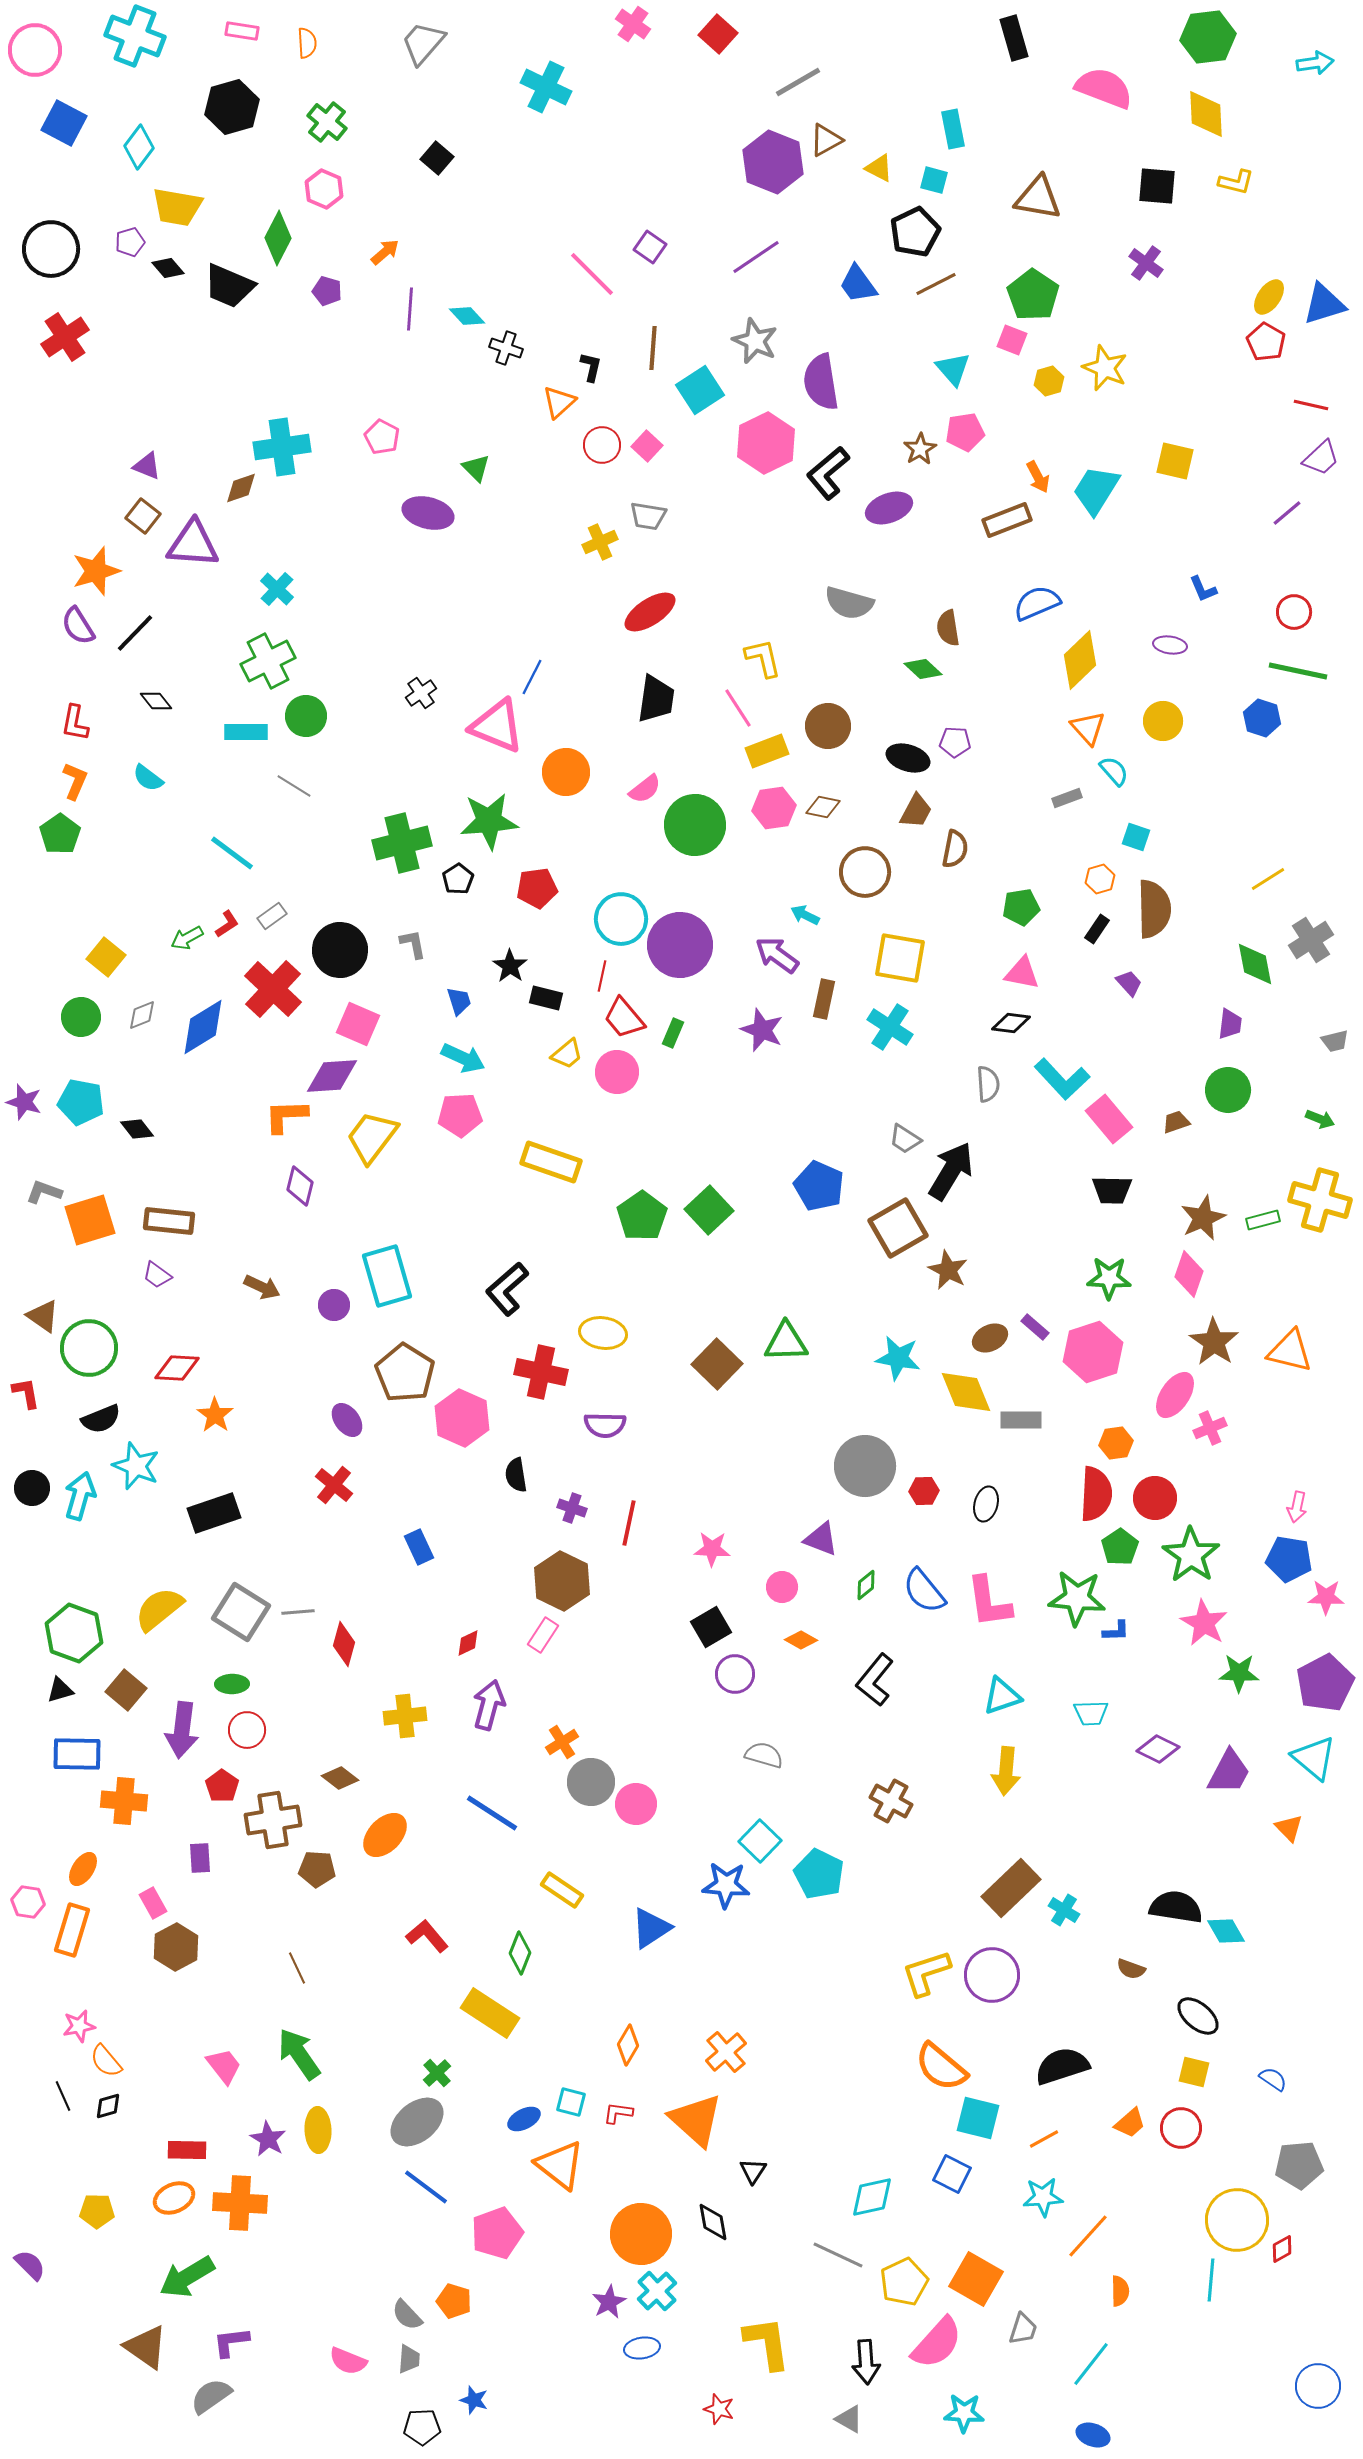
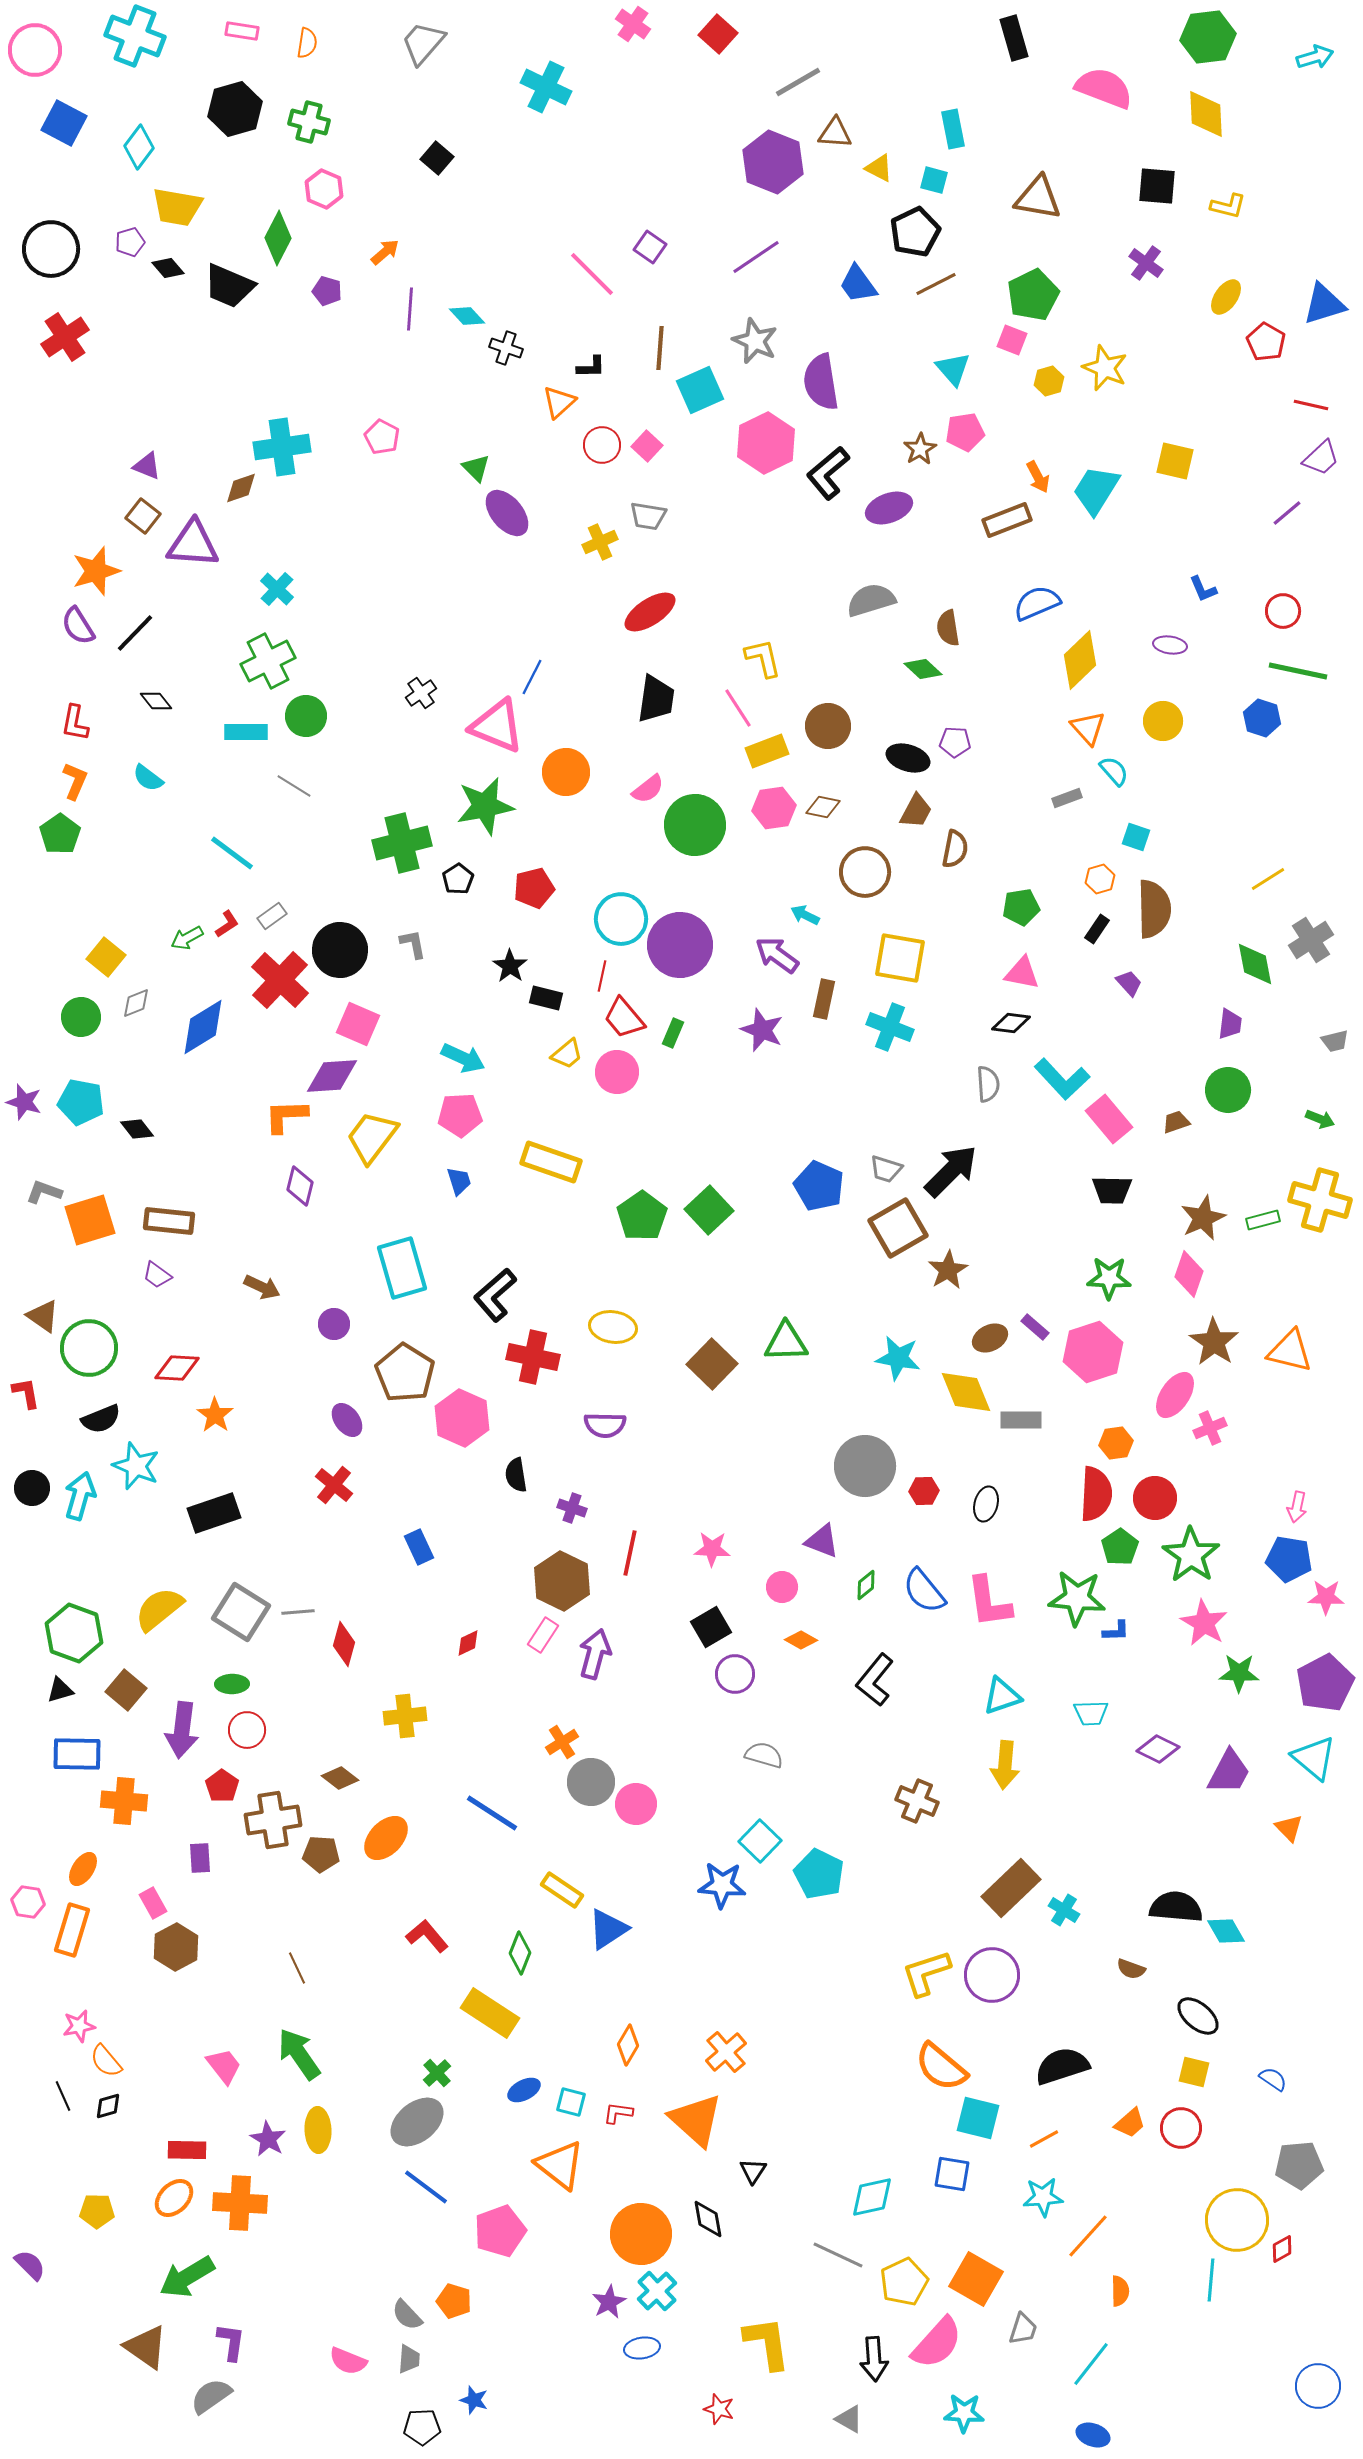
orange semicircle at (307, 43): rotated 12 degrees clockwise
cyan arrow at (1315, 63): moved 6 px up; rotated 9 degrees counterclockwise
black hexagon at (232, 107): moved 3 px right, 2 px down
green cross at (327, 122): moved 18 px left; rotated 24 degrees counterclockwise
brown triangle at (826, 140): moved 9 px right, 7 px up; rotated 33 degrees clockwise
yellow L-shape at (1236, 182): moved 8 px left, 24 px down
green pentagon at (1033, 295): rotated 12 degrees clockwise
yellow ellipse at (1269, 297): moved 43 px left
brown line at (653, 348): moved 7 px right
black L-shape at (591, 367): rotated 76 degrees clockwise
cyan square at (700, 390): rotated 9 degrees clockwise
purple ellipse at (428, 513): moved 79 px right; rotated 36 degrees clockwise
gray semicircle at (849, 603): moved 22 px right, 3 px up; rotated 147 degrees clockwise
red circle at (1294, 612): moved 11 px left, 1 px up
pink semicircle at (645, 789): moved 3 px right
green star at (489, 821): moved 4 px left, 15 px up; rotated 6 degrees counterclockwise
red pentagon at (537, 888): moved 3 px left; rotated 6 degrees counterclockwise
red cross at (273, 989): moved 7 px right, 9 px up
blue trapezoid at (459, 1001): moved 180 px down
gray diamond at (142, 1015): moved 6 px left, 12 px up
cyan cross at (890, 1027): rotated 12 degrees counterclockwise
gray trapezoid at (905, 1139): moved 19 px left, 30 px down; rotated 16 degrees counterclockwise
black arrow at (951, 1171): rotated 14 degrees clockwise
brown star at (948, 1270): rotated 15 degrees clockwise
cyan rectangle at (387, 1276): moved 15 px right, 8 px up
black L-shape at (507, 1289): moved 12 px left, 6 px down
purple circle at (334, 1305): moved 19 px down
yellow ellipse at (603, 1333): moved 10 px right, 6 px up
brown square at (717, 1364): moved 5 px left
red cross at (541, 1372): moved 8 px left, 15 px up
red line at (629, 1523): moved 1 px right, 30 px down
purple triangle at (821, 1539): moved 1 px right, 2 px down
purple arrow at (489, 1705): moved 106 px right, 51 px up
yellow arrow at (1006, 1771): moved 1 px left, 6 px up
brown cross at (891, 1801): moved 26 px right; rotated 6 degrees counterclockwise
orange ellipse at (385, 1835): moved 1 px right, 3 px down
brown pentagon at (317, 1869): moved 4 px right, 15 px up
blue star at (726, 1885): moved 4 px left
black semicircle at (1176, 1907): rotated 4 degrees counterclockwise
blue triangle at (651, 1928): moved 43 px left, 1 px down
blue ellipse at (524, 2119): moved 29 px up
blue square at (952, 2174): rotated 18 degrees counterclockwise
orange ellipse at (174, 2198): rotated 21 degrees counterclockwise
black diamond at (713, 2222): moved 5 px left, 3 px up
pink pentagon at (497, 2233): moved 3 px right, 2 px up
purple L-shape at (231, 2342): rotated 105 degrees clockwise
black arrow at (866, 2362): moved 8 px right, 3 px up
